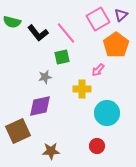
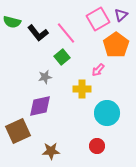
green square: rotated 28 degrees counterclockwise
